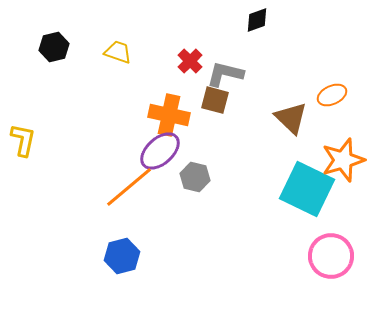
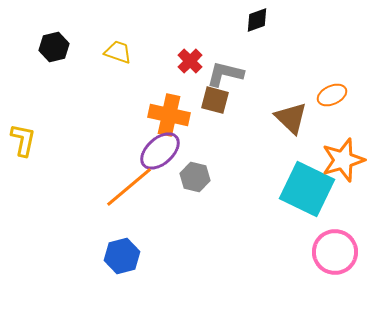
pink circle: moved 4 px right, 4 px up
